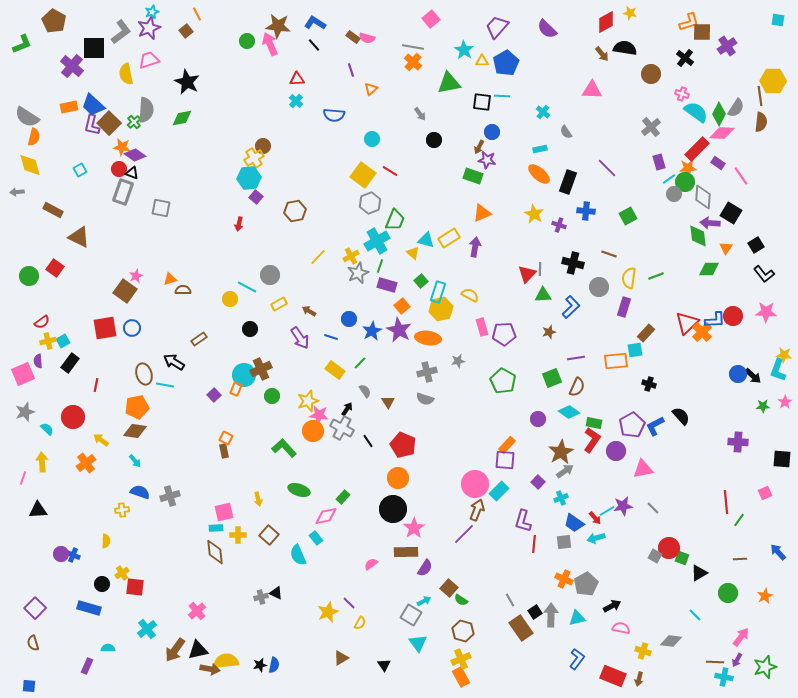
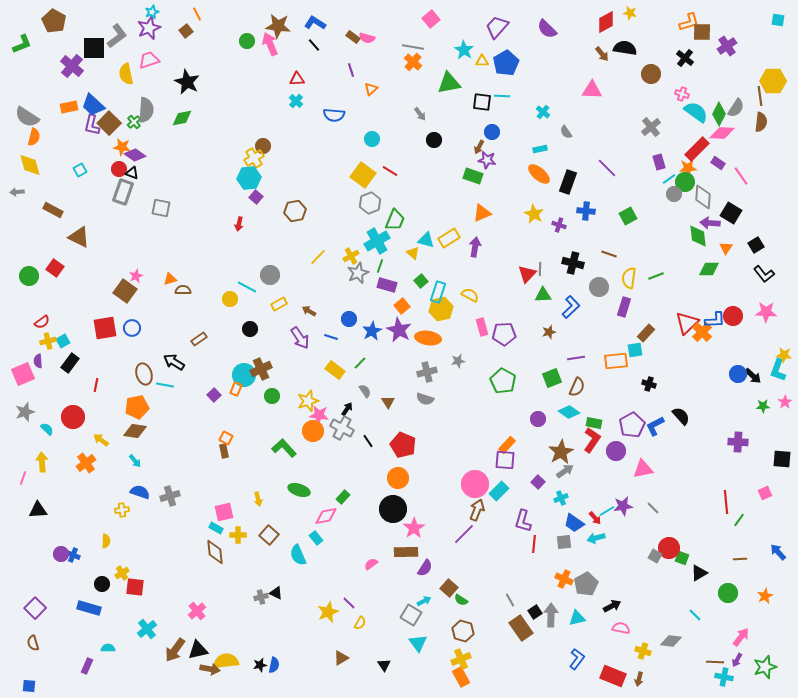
gray L-shape at (121, 32): moved 4 px left, 4 px down
cyan rectangle at (216, 528): rotated 32 degrees clockwise
